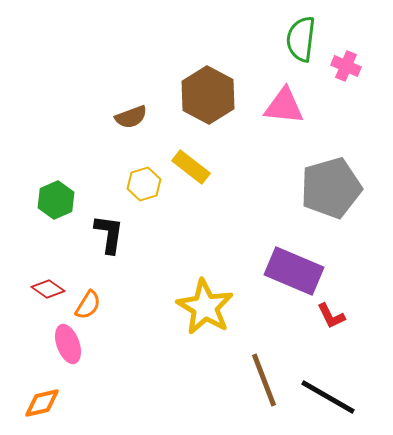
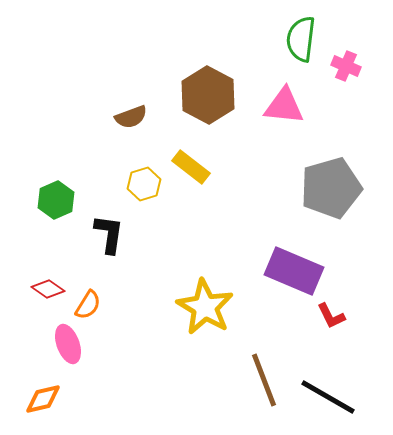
orange diamond: moved 1 px right, 4 px up
